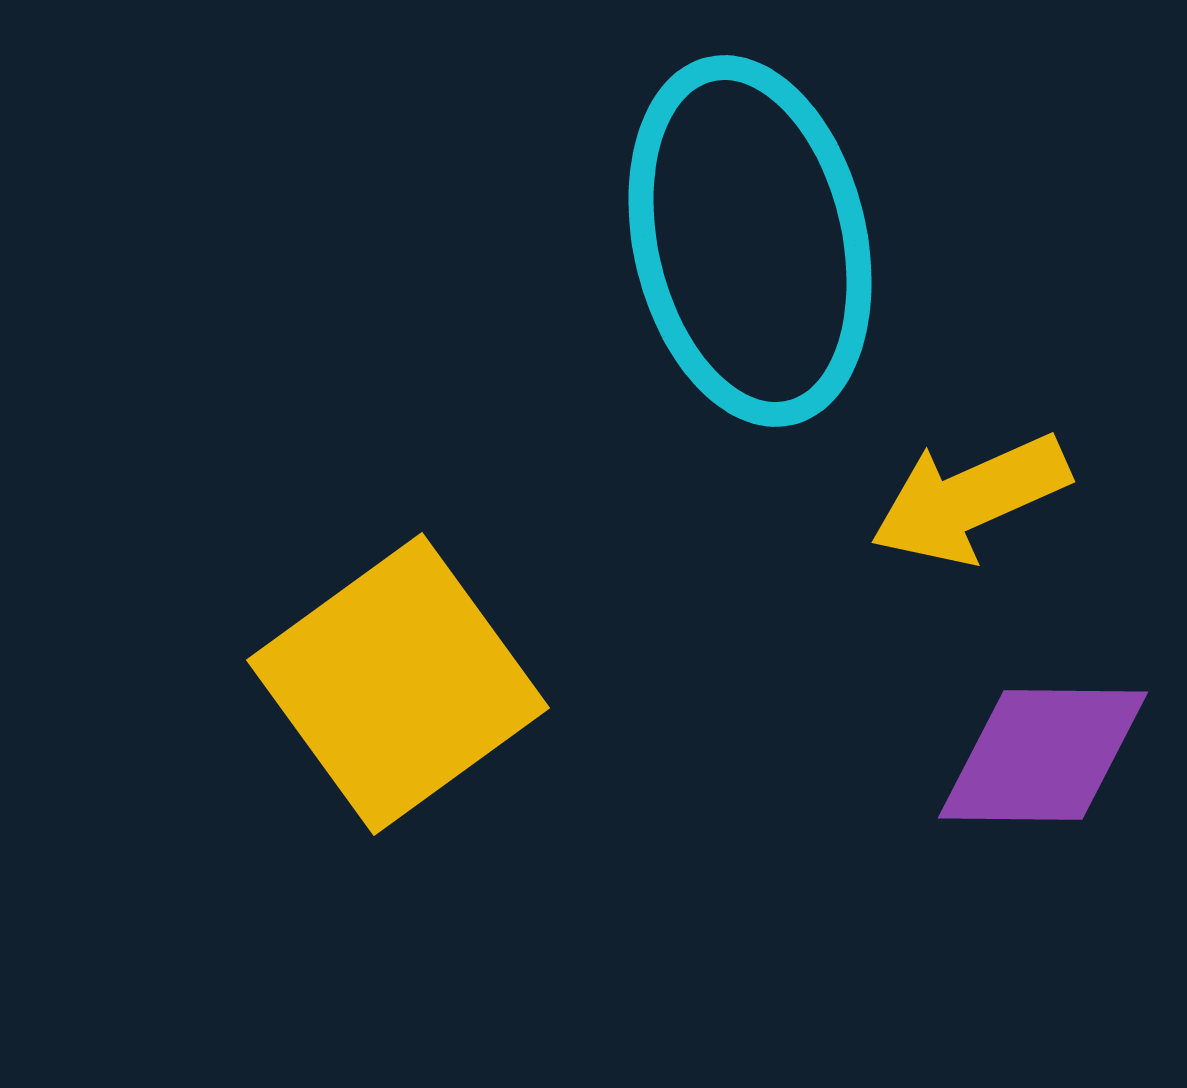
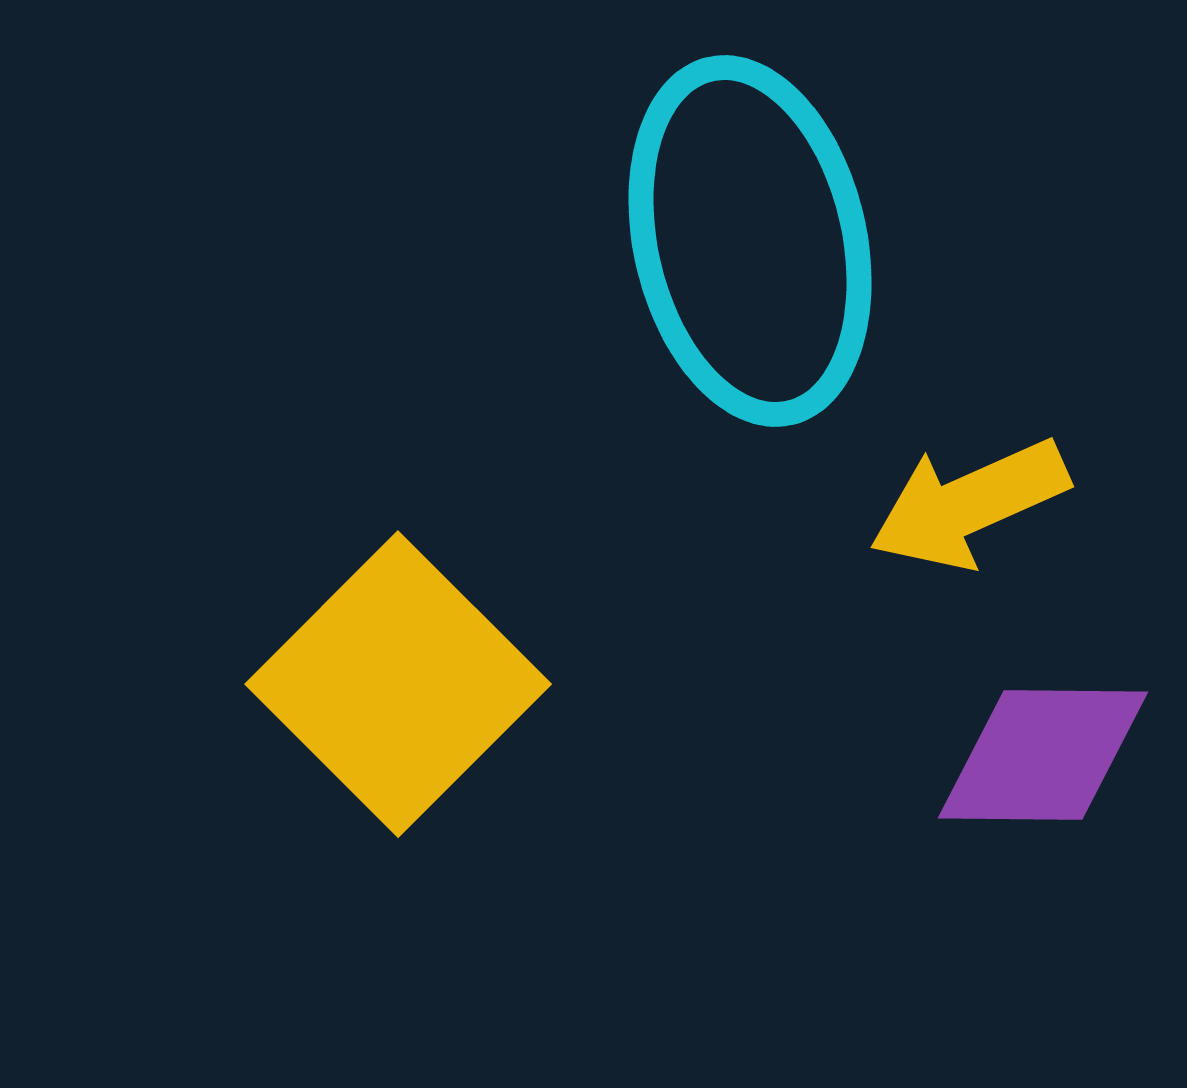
yellow arrow: moved 1 px left, 5 px down
yellow square: rotated 9 degrees counterclockwise
